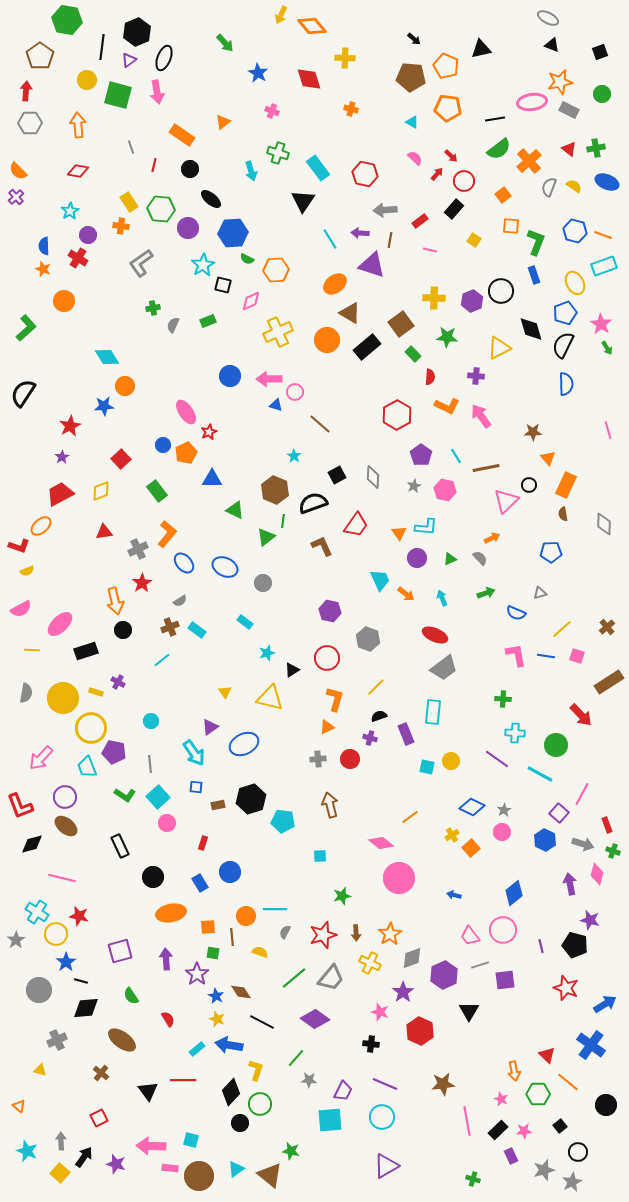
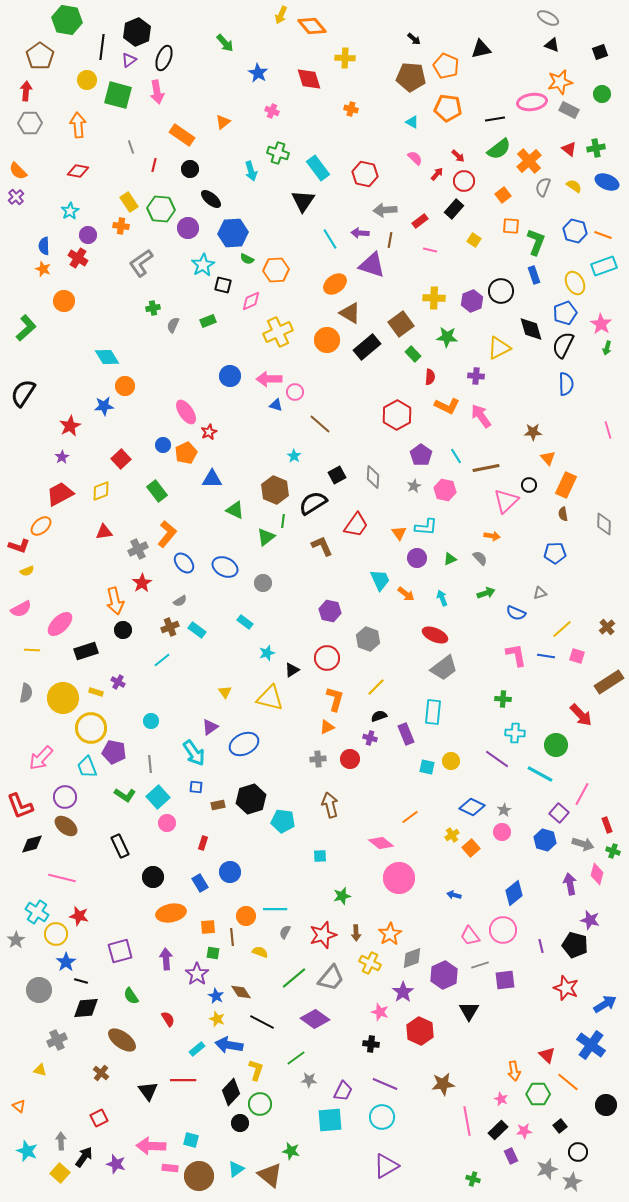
red arrow at (451, 156): moved 7 px right
gray semicircle at (549, 187): moved 6 px left
green arrow at (607, 348): rotated 48 degrees clockwise
black semicircle at (313, 503): rotated 12 degrees counterclockwise
orange arrow at (492, 538): moved 2 px up; rotated 35 degrees clockwise
blue pentagon at (551, 552): moved 4 px right, 1 px down
blue hexagon at (545, 840): rotated 10 degrees counterclockwise
green line at (296, 1058): rotated 12 degrees clockwise
gray star at (544, 1170): moved 3 px right, 1 px up
